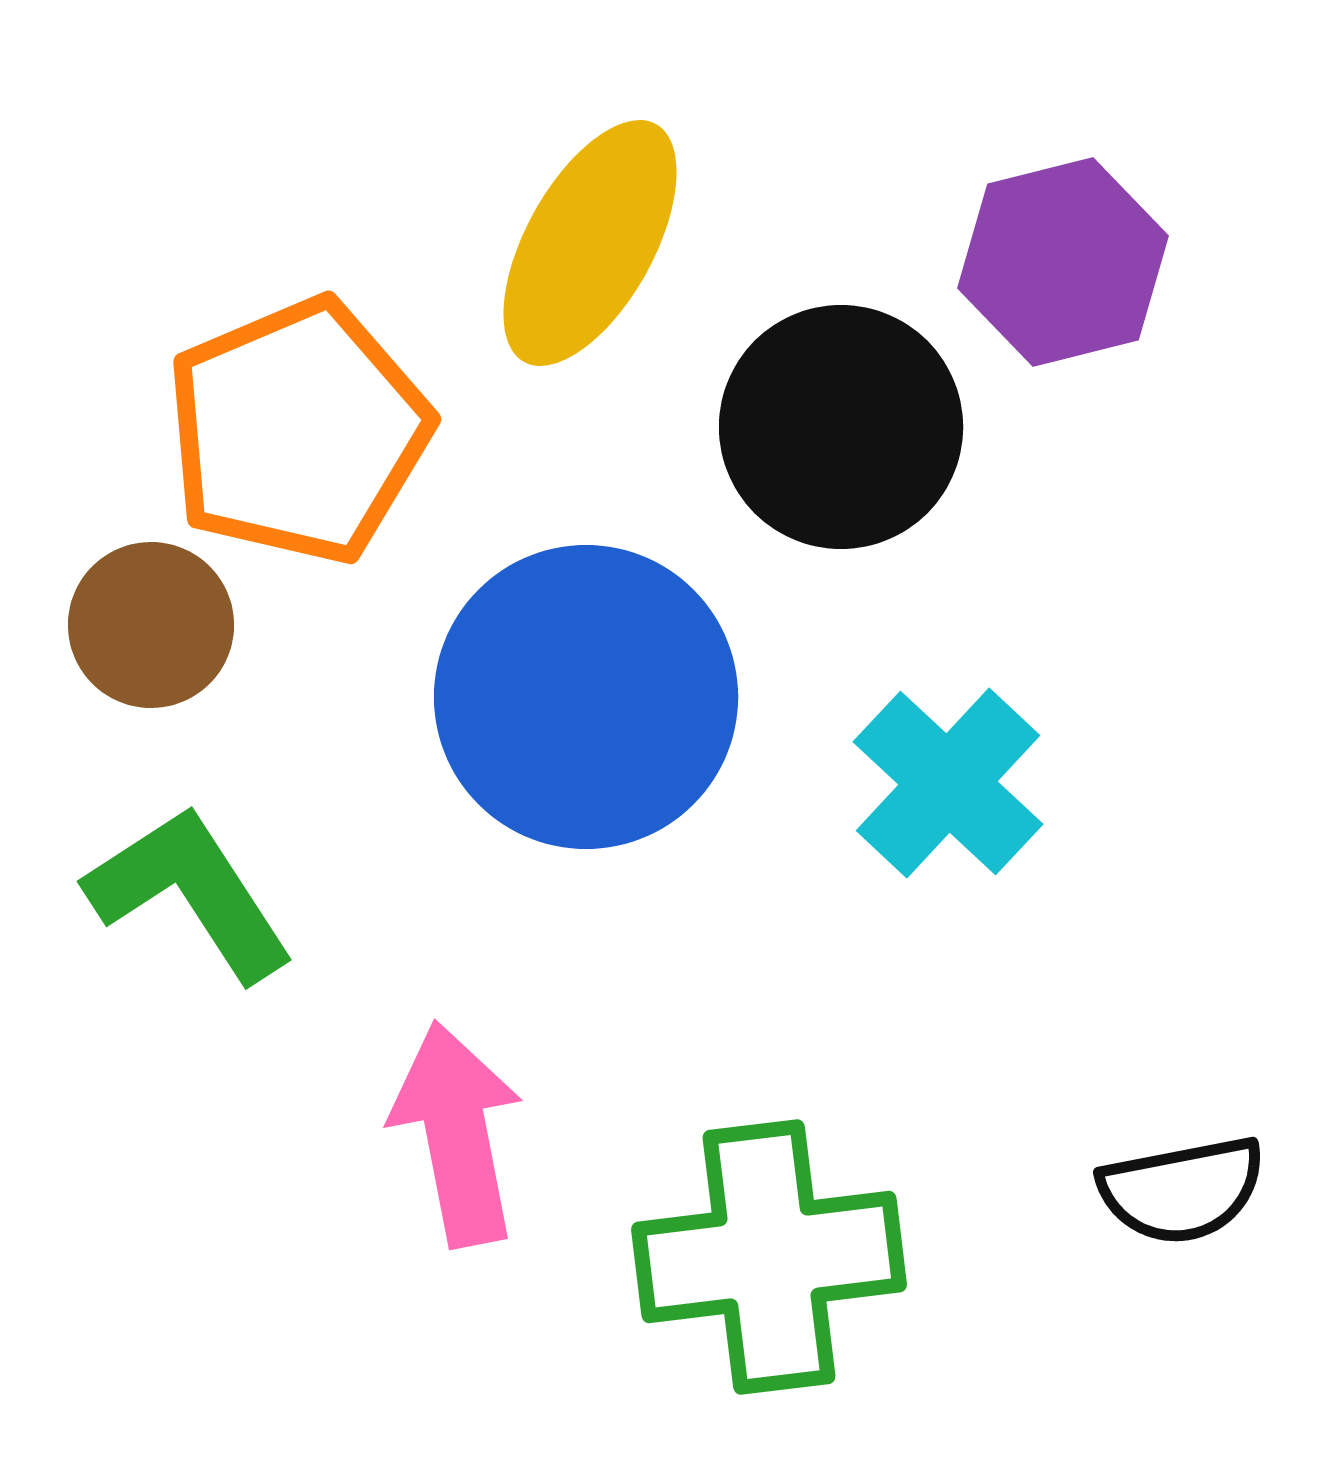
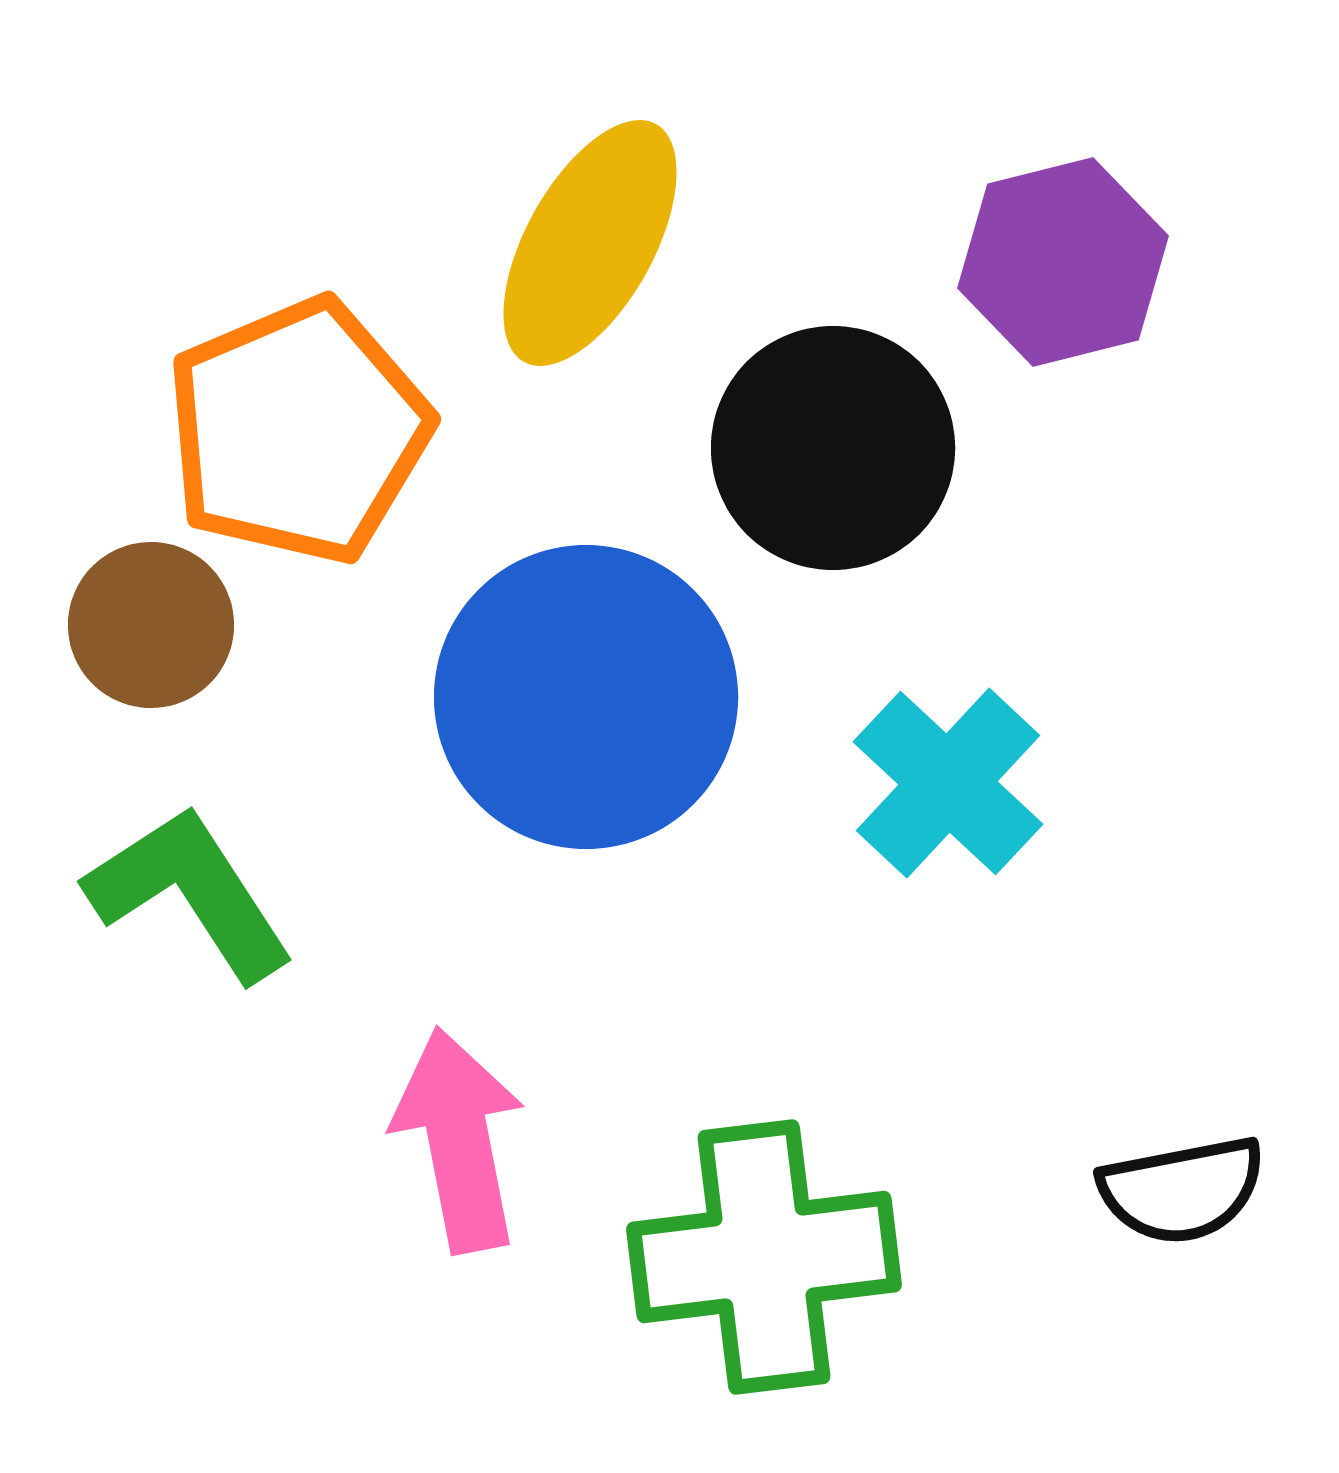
black circle: moved 8 px left, 21 px down
pink arrow: moved 2 px right, 6 px down
green cross: moved 5 px left
